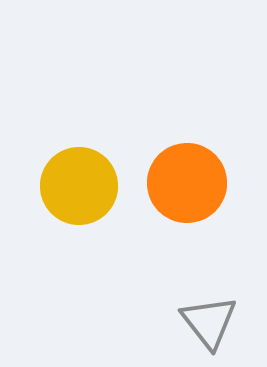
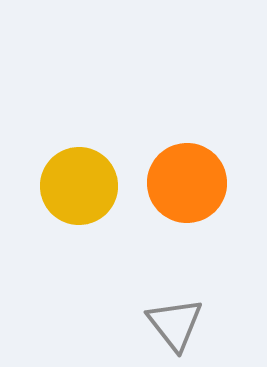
gray triangle: moved 34 px left, 2 px down
